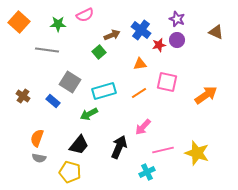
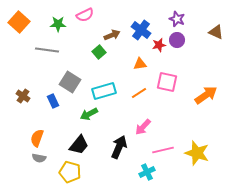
blue rectangle: rotated 24 degrees clockwise
